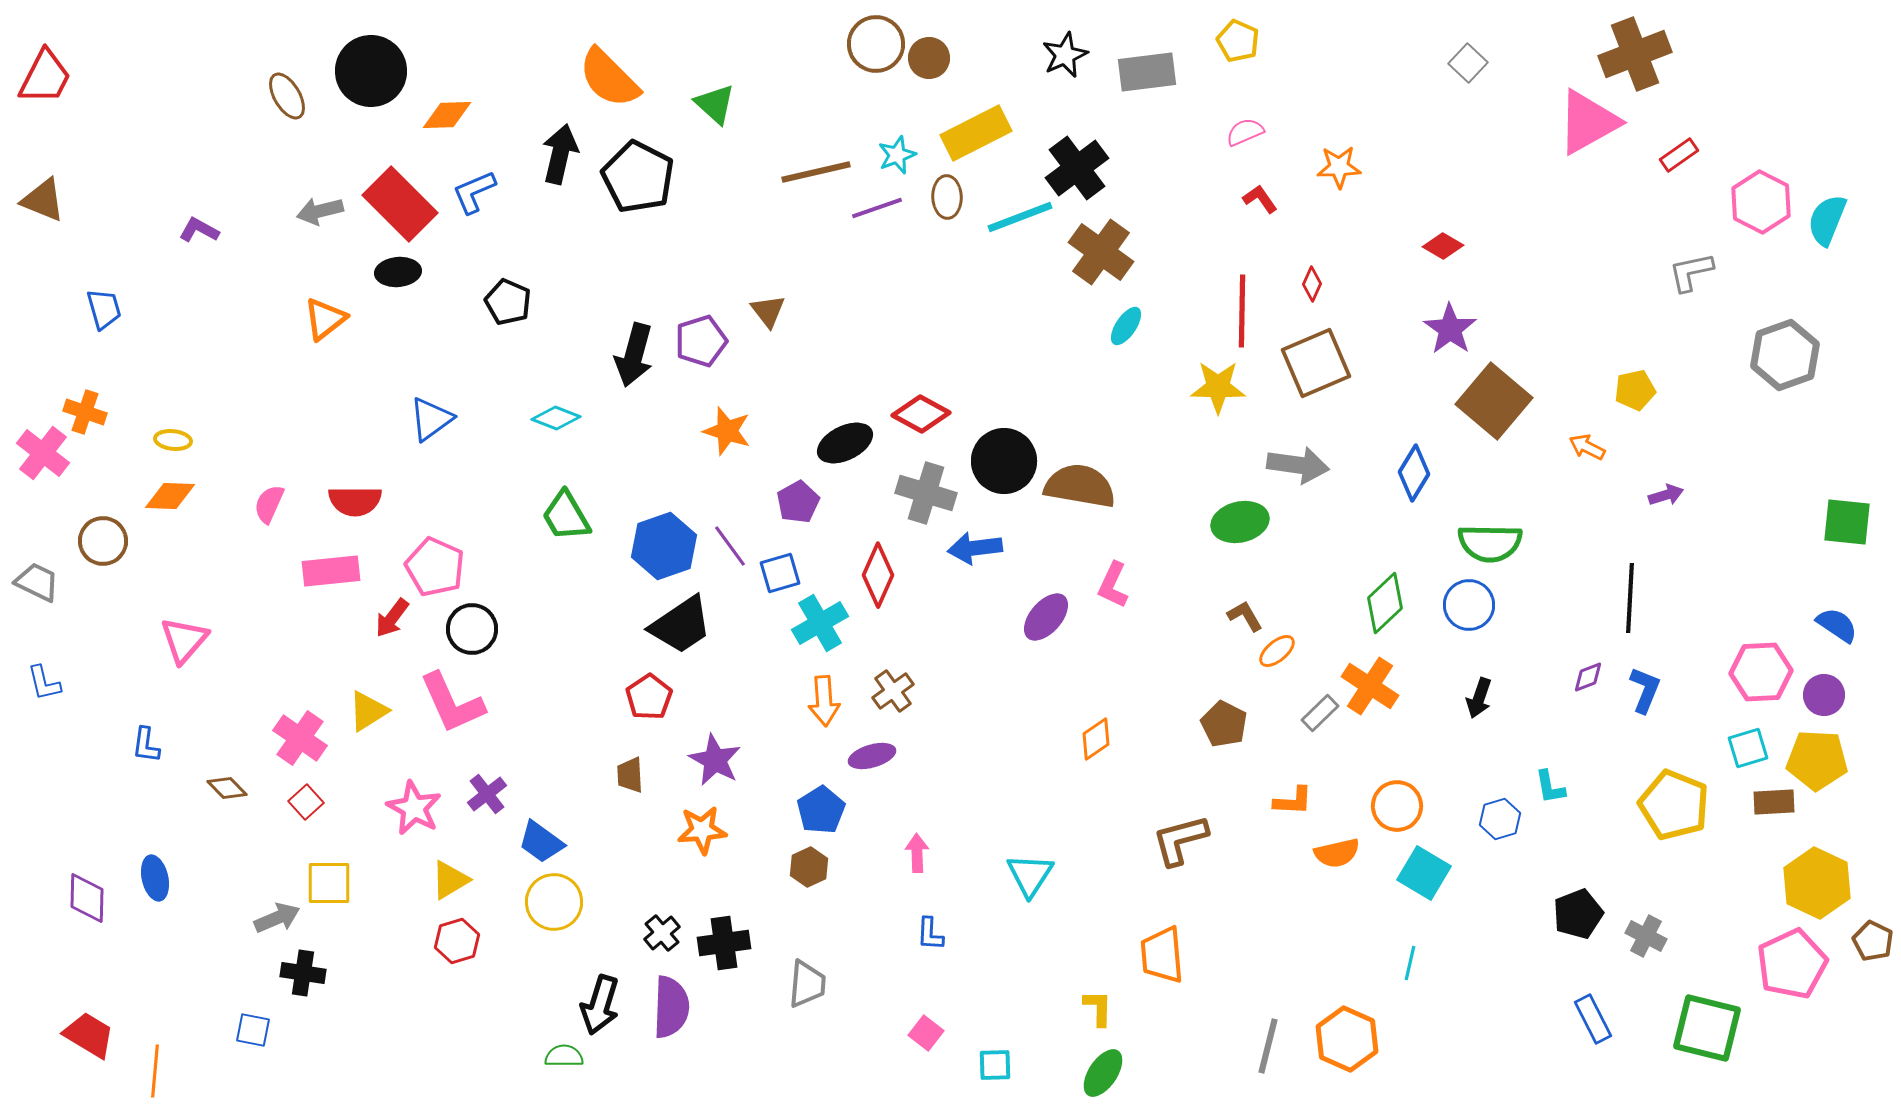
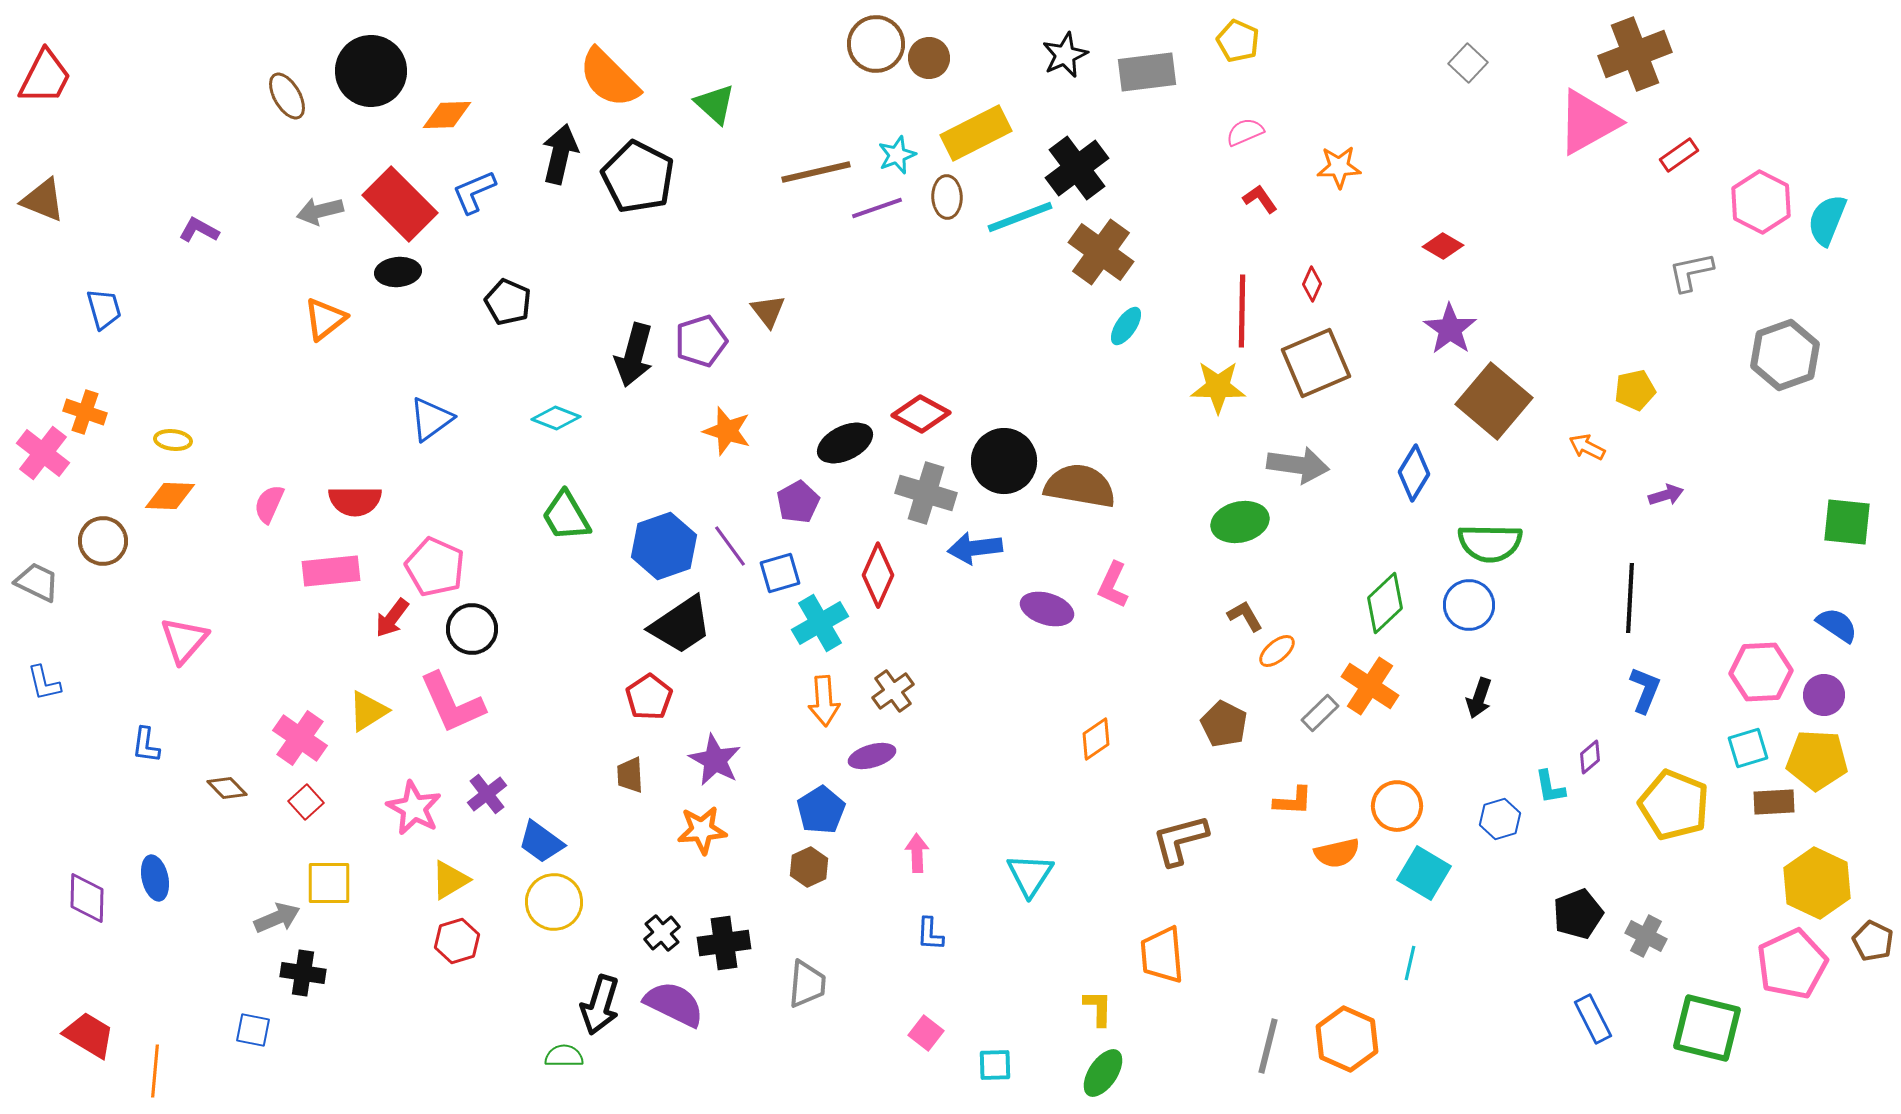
purple ellipse at (1046, 617): moved 1 px right, 8 px up; rotated 66 degrees clockwise
purple diamond at (1588, 677): moved 2 px right, 80 px down; rotated 20 degrees counterclockwise
purple semicircle at (671, 1007): moved 3 px right, 3 px up; rotated 66 degrees counterclockwise
